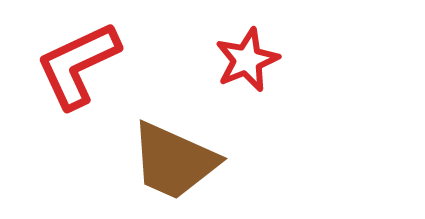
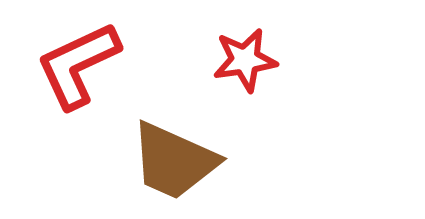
red star: moved 2 px left; rotated 14 degrees clockwise
